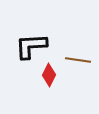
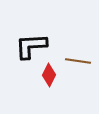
brown line: moved 1 px down
